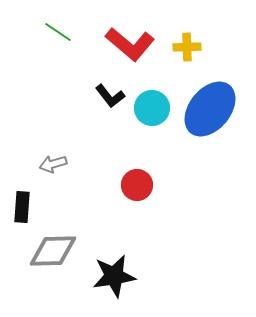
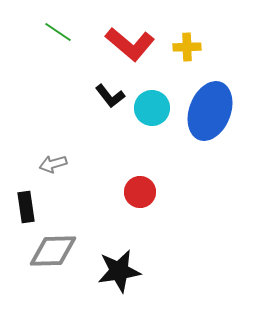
blue ellipse: moved 2 px down; rotated 18 degrees counterclockwise
red circle: moved 3 px right, 7 px down
black rectangle: moved 4 px right; rotated 12 degrees counterclockwise
black star: moved 5 px right, 5 px up
